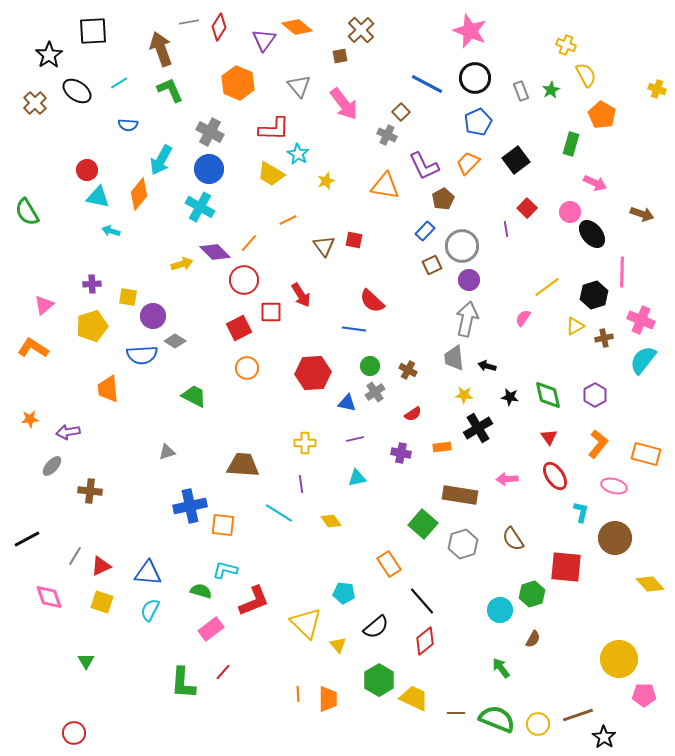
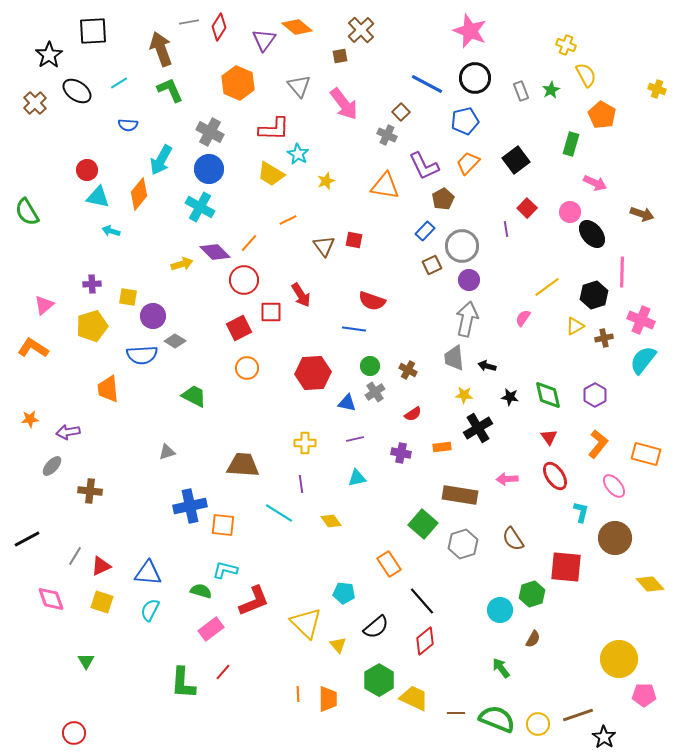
blue pentagon at (478, 122): moved 13 px left, 1 px up; rotated 12 degrees clockwise
red semicircle at (372, 301): rotated 24 degrees counterclockwise
pink ellipse at (614, 486): rotated 35 degrees clockwise
pink diamond at (49, 597): moved 2 px right, 2 px down
